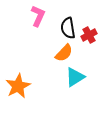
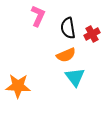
red cross: moved 3 px right, 1 px up
orange semicircle: moved 2 px right, 2 px down; rotated 24 degrees clockwise
cyan triangle: rotated 35 degrees counterclockwise
orange star: rotated 30 degrees clockwise
